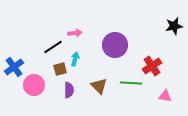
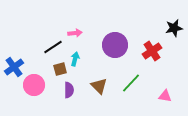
black star: moved 2 px down
red cross: moved 15 px up
green line: rotated 50 degrees counterclockwise
